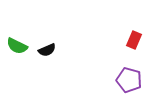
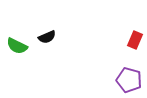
red rectangle: moved 1 px right
black semicircle: moved 13 px up
